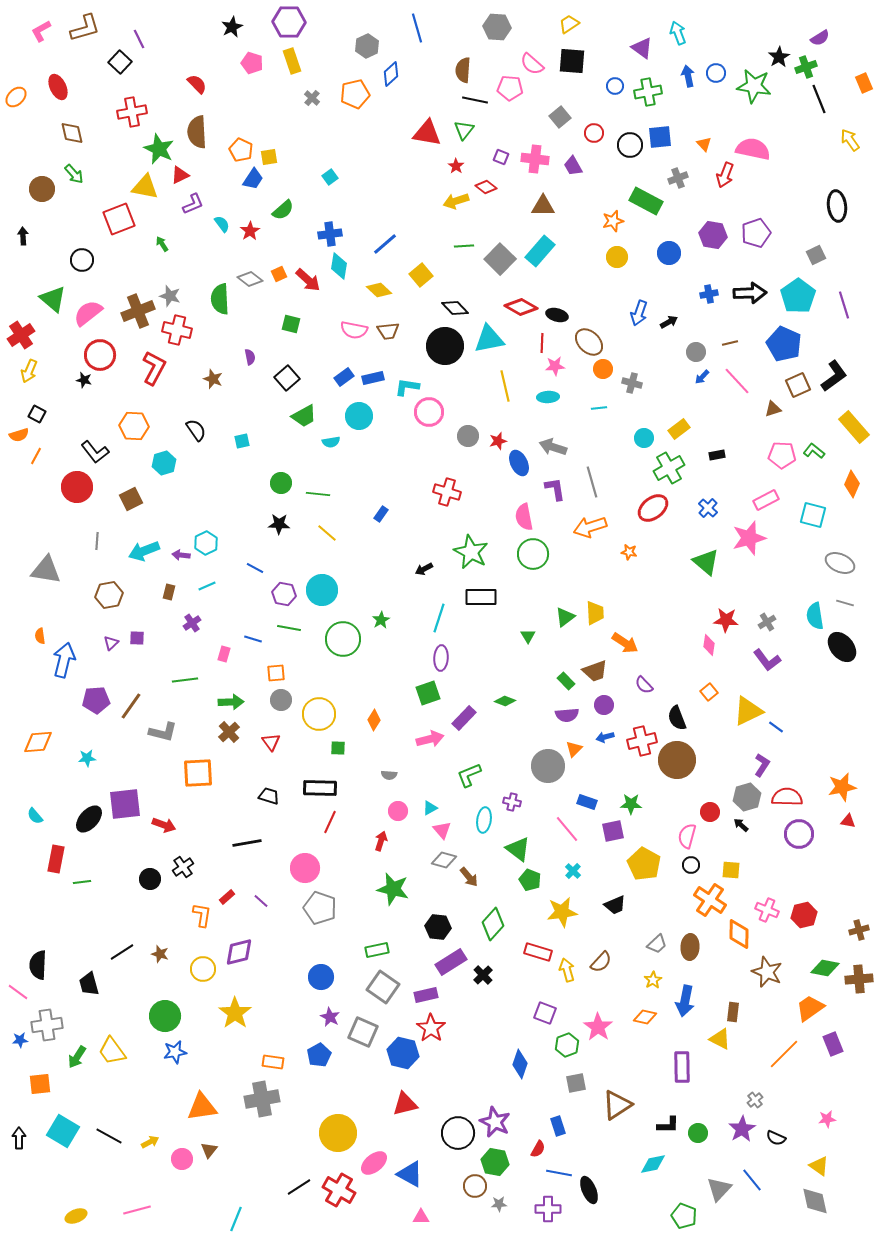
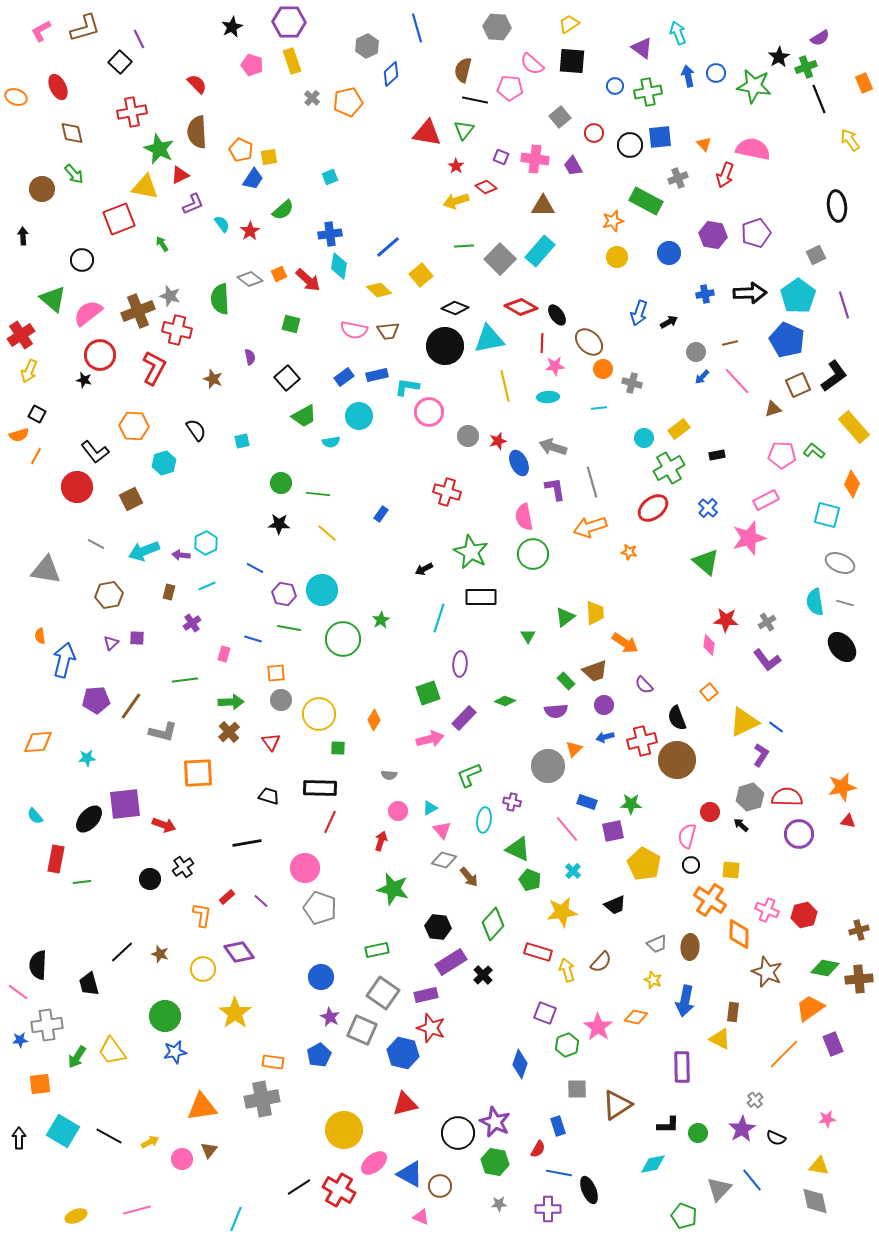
pink pentagon at (252, 63): moved 2 px down
brown semicircle at (463, 70): rotated 10 degrees clockwise
orange pentagon at (355, 94): moved 7 px left, 8 px down
orange ellipse at (16, 97): rotated 65 degrees clockwise
cyan square at (330, 177): rotated 14 degrees clockwise
blue line at (385, 244): moved 3 px right, 3 px down
blue cross at (709, 294): moved 4 px left
black diamond at (455, 308): rotated 24 degrees counterclockwise
black ellipse at (557, 315): rotated 40 degrees clockwise
blue pentagon at (784, 344): moved 3 px right, 4 px up
blue rectangle at (373, 378): moved 4 px right, 3 px up
cyan square at (813, 515): moved 14 px right
gray line at (97, 541): moved 1 px left, 3 px down; rotated 66 degrees counterclockwise
cyan semicircle at (815, 616): moved 14 px up
purple ellipse at (441, 658): moved 19 px right, 6 px down
yellow triangle at (748, 711): moved 4 px left, 11 px down
purple semicircle at (567, 715): moved 11 px left, 4 px up
purple L-shape at (762, 765): moved 1 px left, 10 px up
gray hexagon at (747, 797): moved 3 px right
green triangle at (518, 849): rotated 12 degrees counterclockwise
gray trapezoid at (657, 944): rotated 20 degrees clockwise
black line at (122, 952): rotated 10 degrees counterclockwise
purple diamond at (239, 952): rotated 68 degrees clockwise
yellow star at (653, 980): rotated 18 degrees counterclockwise
gray square at (383, 987): moved 6 px down
orange diamond at (645, 1017): moved 9 px left
red star at (431, 1028): rotated 16 degrees counterclockwise
gray square at (363, 1032): moved 1 px left, 2 px up
gray square at (576, 1083): moved 1 px right, 6 px down; rotated 10 degrees clockwise
yellow circle at (338, 1133): moved 6 px right, 3 px up
yellow triangle at (819, 1166): rotated 25 degrees counterclockwise
brown circle at (475, 1186): moved 35 px left
pink triangle at (421, 1217): rotated 24 degrees clockwise
